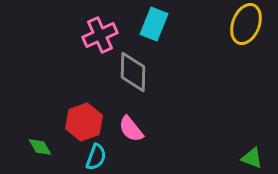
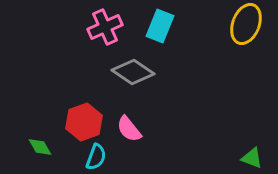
cyan rectangle: moved 6 px right, 2 px down
pink cross: moved 5 px right, 8 px up
gray diamond: rotated 57 degrees counterclockwise
pink semicircle: moved 2 px left
